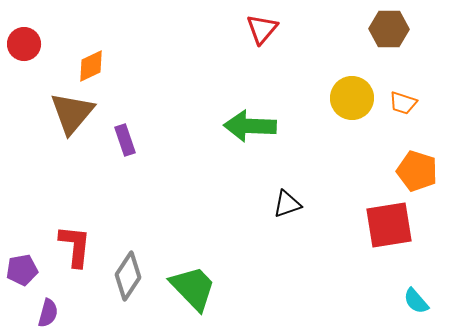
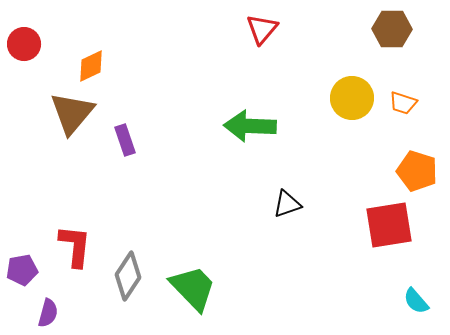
brown hexagon: moved 3 px right
